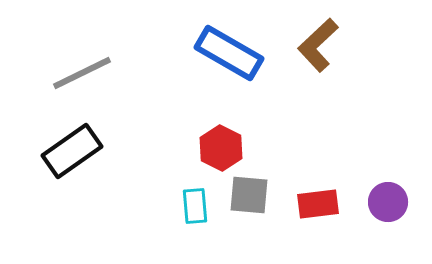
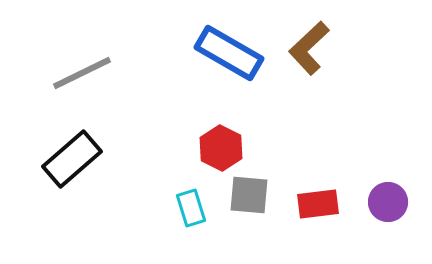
brown L-shape: moved 9 px left, 3 px down
black rectangle: moved 8 px down; rotated 6 degrees counterclockwise
cyan rectangle: moved 4 px left, 2 px down; rotated 12 degrees counterclockwise
